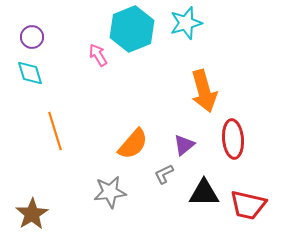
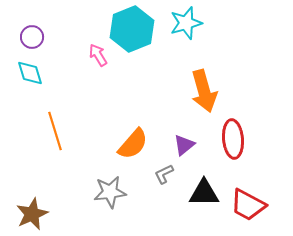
red trapezoid: rotated 15 degrees clockwise
brown star: rotated 8 degrees clockwise
